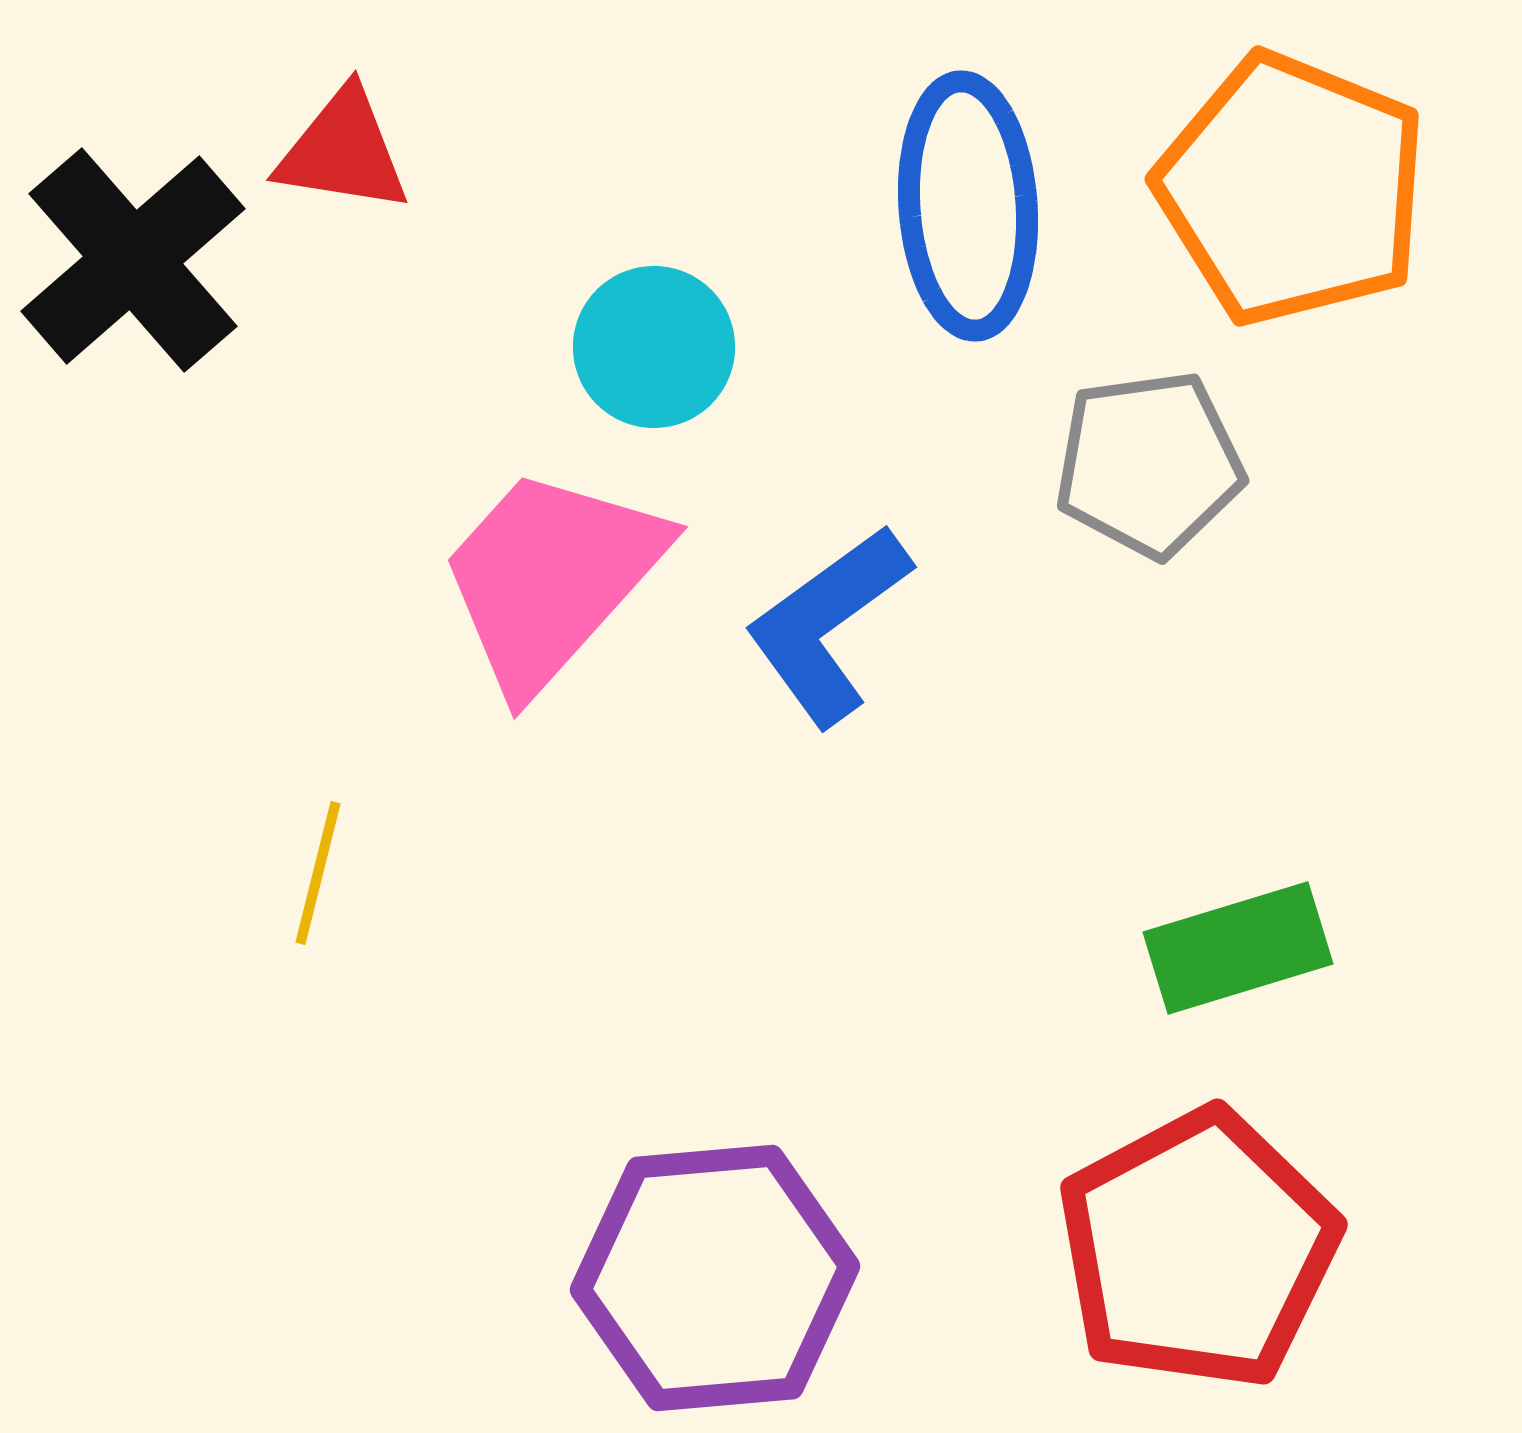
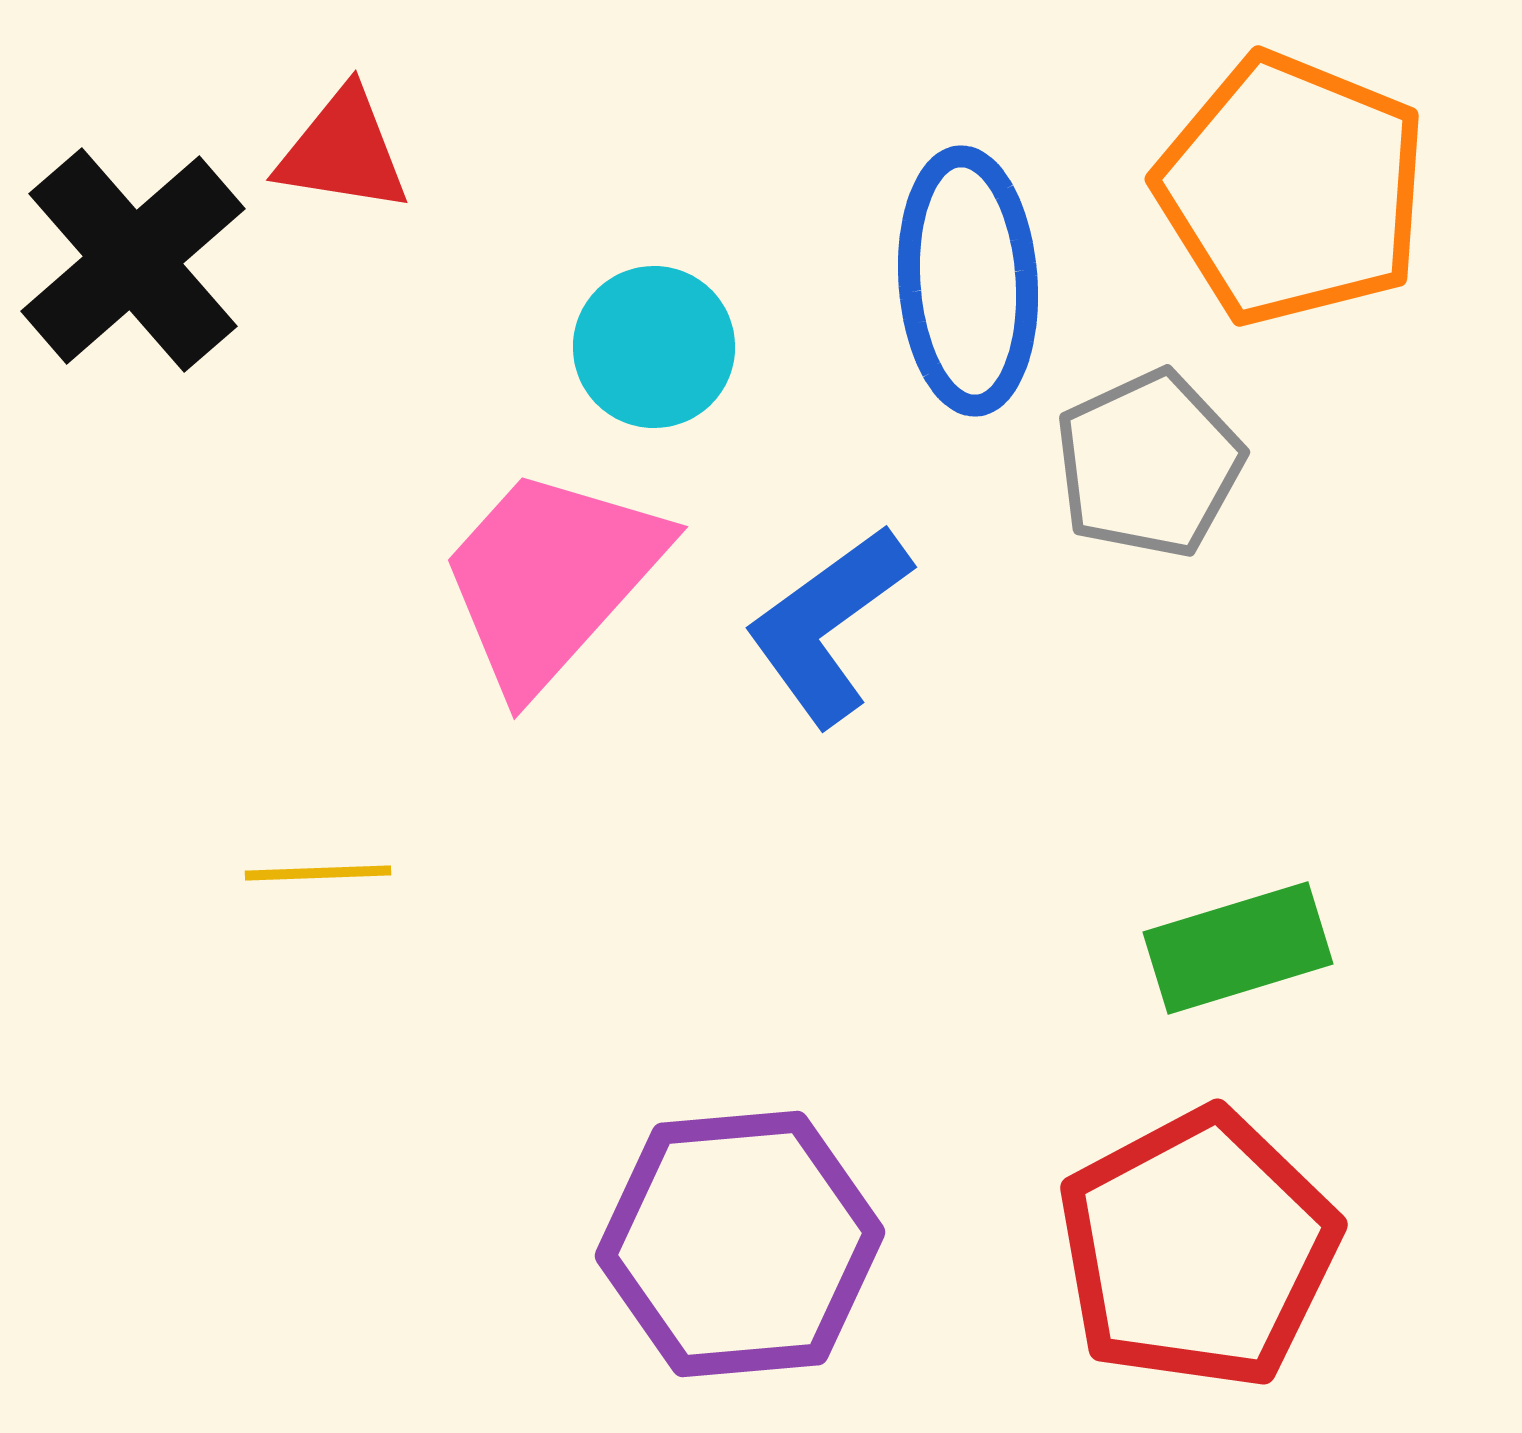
blue ellipse: moved 75 px down
gray pentagon: rotated 17 degrees counterclockwise
yellow line: rotated 74 degrees clockwise
purple hexagon: moved 25 px right, 34 px up
